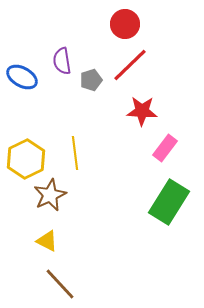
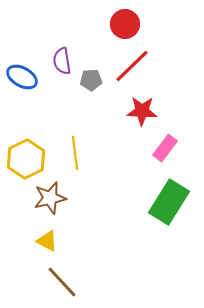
red line: moved 2 px right, 1 px down
gray pentagon: rotated 15 degrees clockwise
brown star: moved 3 px down; rotated 12 degrees clockwise
brown line: moved 2 px right, 2 px up
